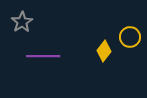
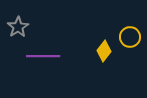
gray star: moved 4 px left, 5 px down
